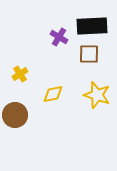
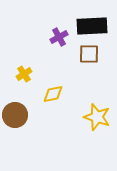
purple cross: rotated 30 degrees clockwise
yellow cross: moved 4 px right
yellow star: moved 22 px down
